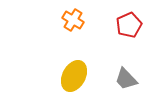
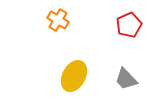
orange cross: moved 15 px left
